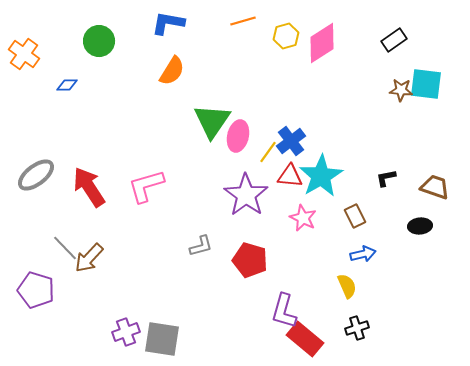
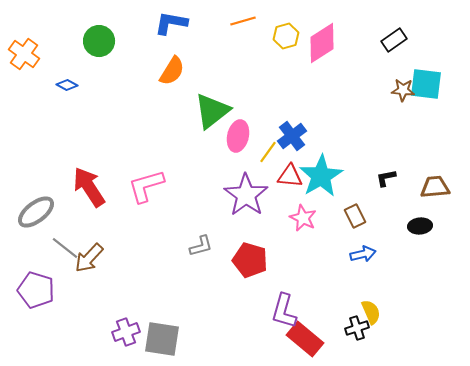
blue L-shape: moved 3 px right
blue diamond: rotated 30 degrees clockwise
brown star: moved 2 px right
green triangle: moved 10 px up; rotated 18 degrees clockwise
blue cross: moved 1 px right, 5 px up
gray ellipse: moved 37 px down
brown trapezoid: rotated 24 degrees counterclockwise
gray line: rotated 8 degrees counterclockwise
yellow semicircle: moved 24 px right, 26 px down
